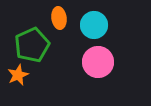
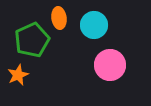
green pentagon: moved 5 px up
pink circle: moved 12 px right, 3 px down
